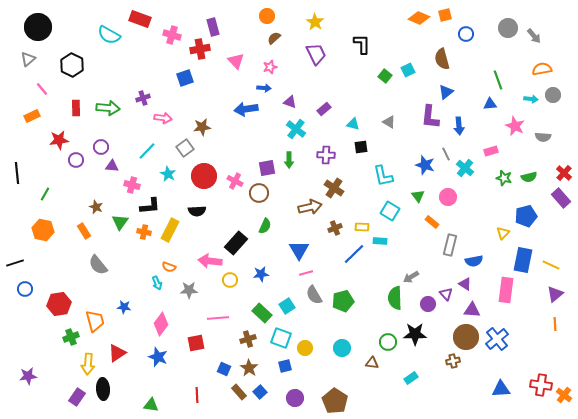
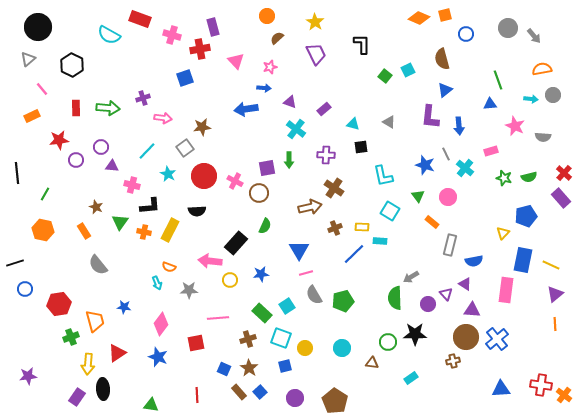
brown semicircle at (274, 38): moved 3 px right
blue triangle at (446, 92): moved 1 px left, 2 px up
